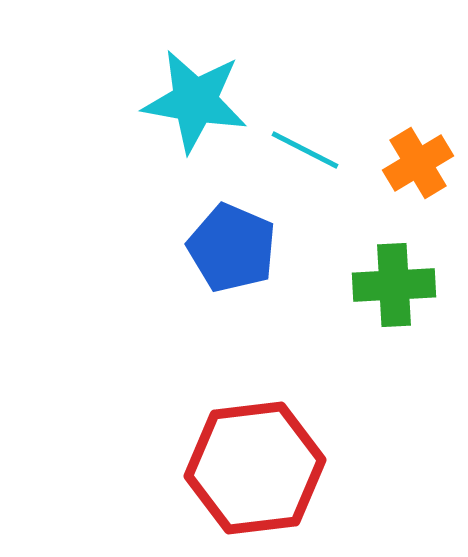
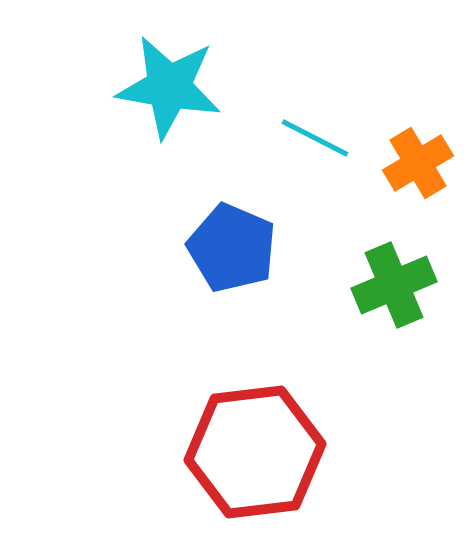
cyan star: moved 26 px left, 14 px up
cyan line: moved 10 px right, 12 px up
green cross: rotated 20 degrees counterclockwise
red hexagon: moved 16 px up
